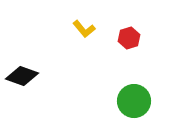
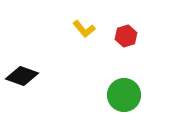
red hexagon: moved 3 px left, 2 px up
green circle: moved 10 px left, 6 px up
